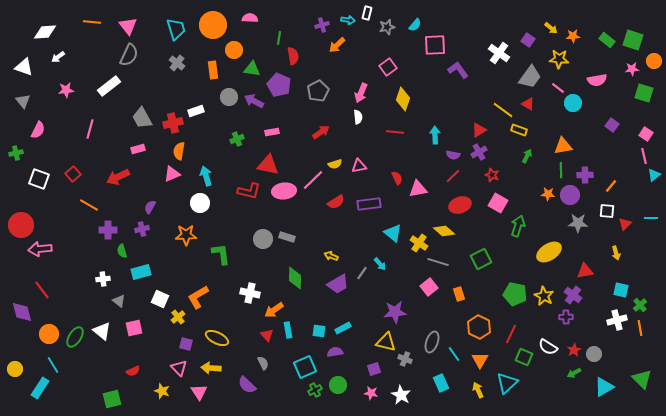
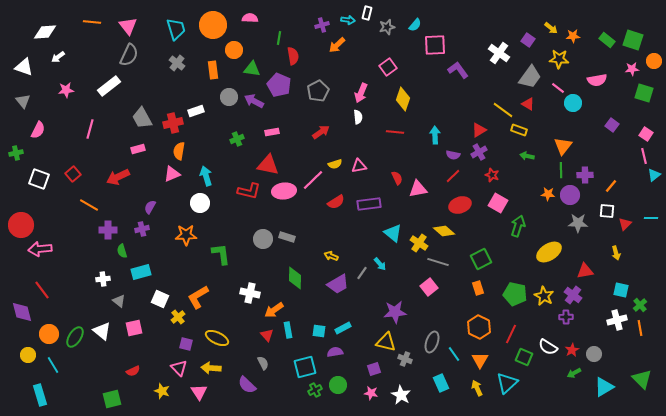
orange triangle at (563, 146): rotated 42 degrees counterclockwise
green arrow at (527, 156): rotated 104 degrees counterclockwise
orange rectangle at (459, 294): moved 19 px right, 6 px up
red star at (574, 350): moved 2 px left
cyan square at (305, 367): rotated 10 degrees clockwise
yellow circle at (15, 369): moved 13 px right, 14 px up
cyan rectangle at (40, 388): moved 7 px down; rotated 50 degrees counterclockwise
yellow arrow at (478, 390): moved 1 px left, 2 px up
